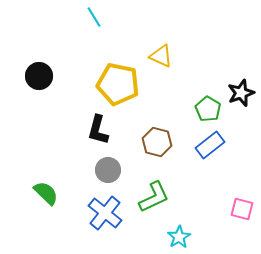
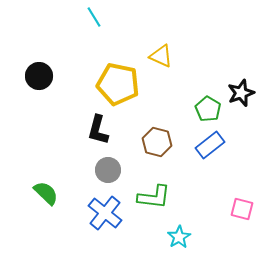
green L-shape: rotated 32 degrees clockwise
